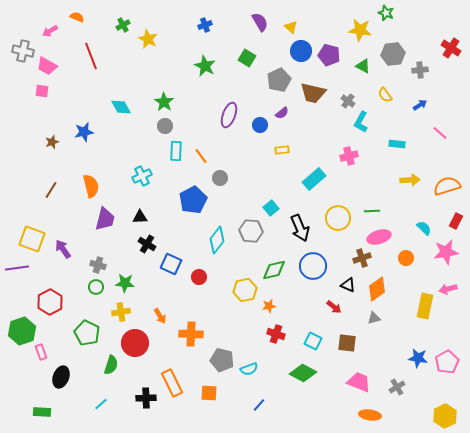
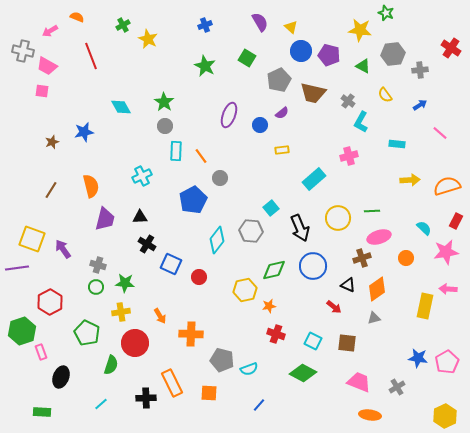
pink arrow at (448, 289): rotated 18 degrees clockwise
